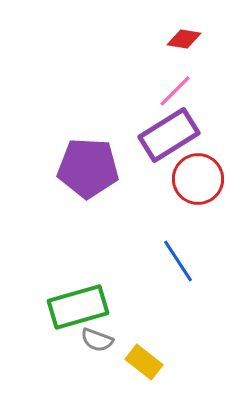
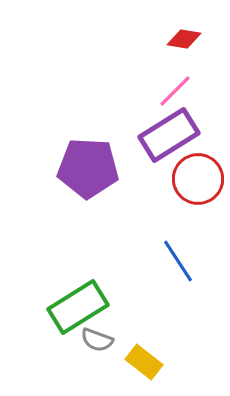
green rectangle: rotated 16 degrees counterclockwise
